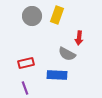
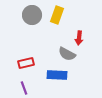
gray circle: moved 1 px up
purple line: moved 1 px left
